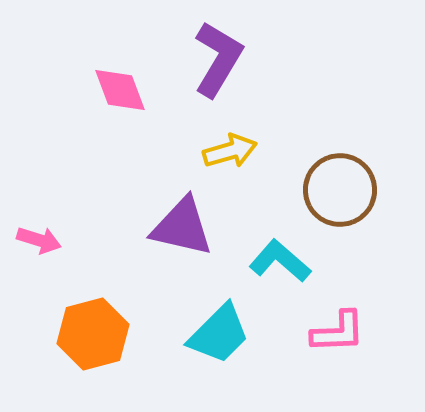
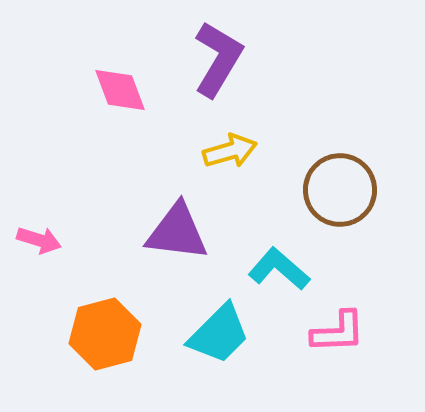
purple triangle: moved 5 px left, 5 px down; rotated 6 degrees counterclockwise
cyan L-shape: moved 1 px left, 8 px down
orange hexagon: moved 12 px right
